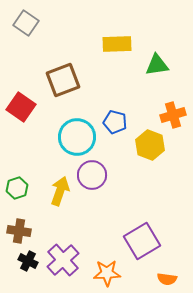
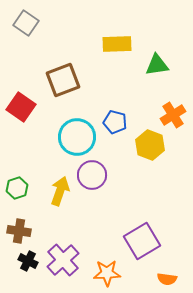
orange cross: rotated 15 degrees counterclockwise
